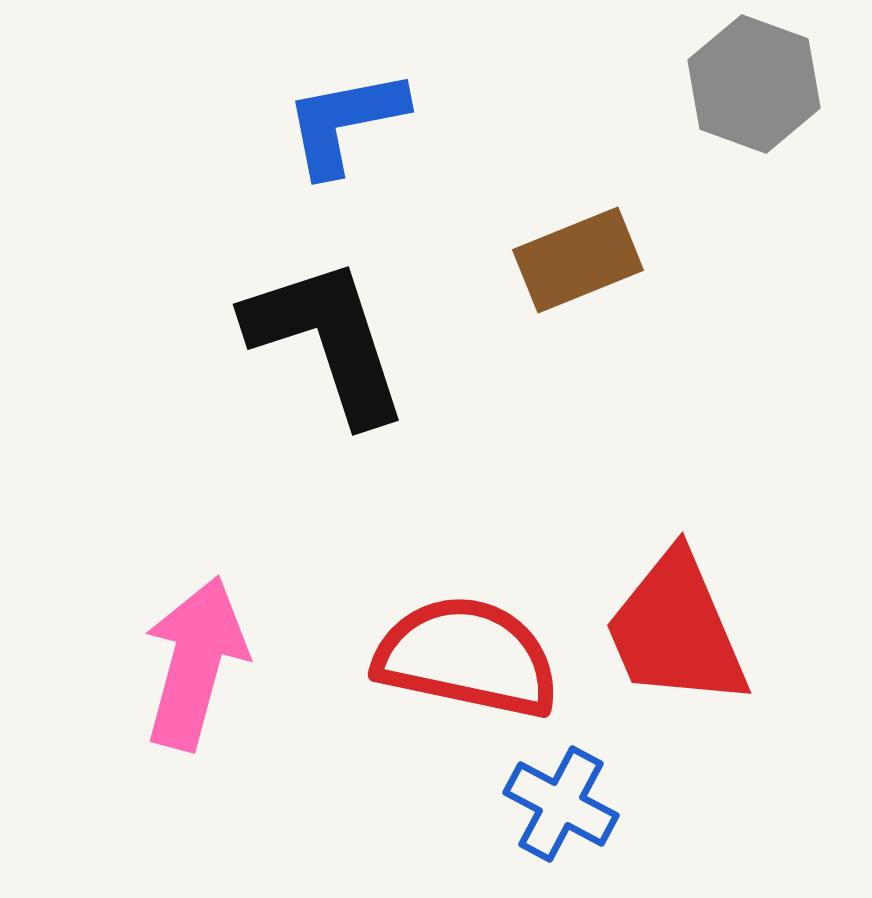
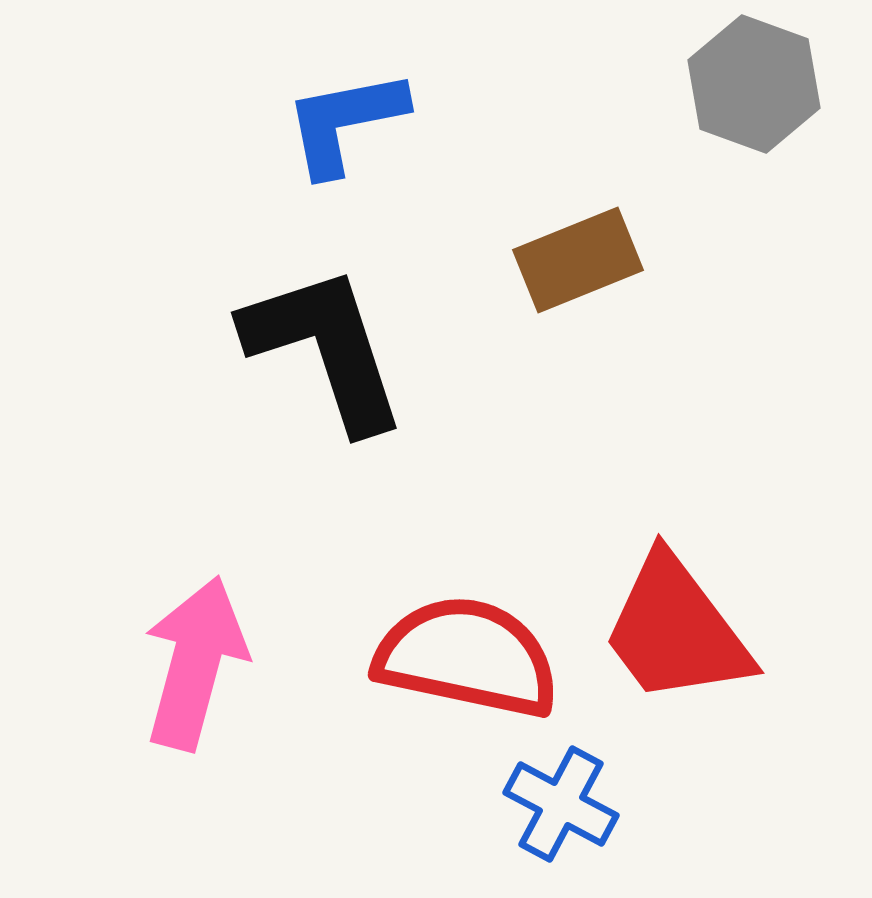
black L-shape: moved 2 px left, 8 px down
red trapezoid: rotated 14 degrees counterclockwise
